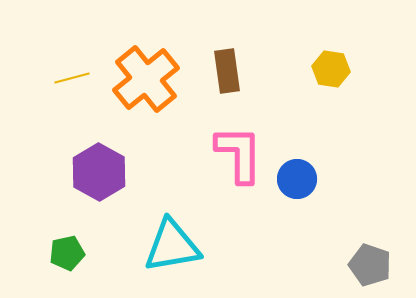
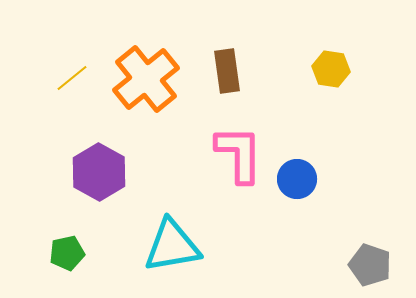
yellow line: rotated 24 degrees counterclockwise
